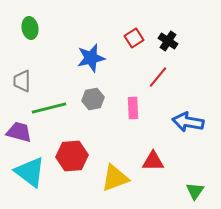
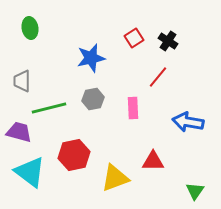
red hexagon: moved 2 px right, 1 px up; rotated 8 degrees counterclockwise
